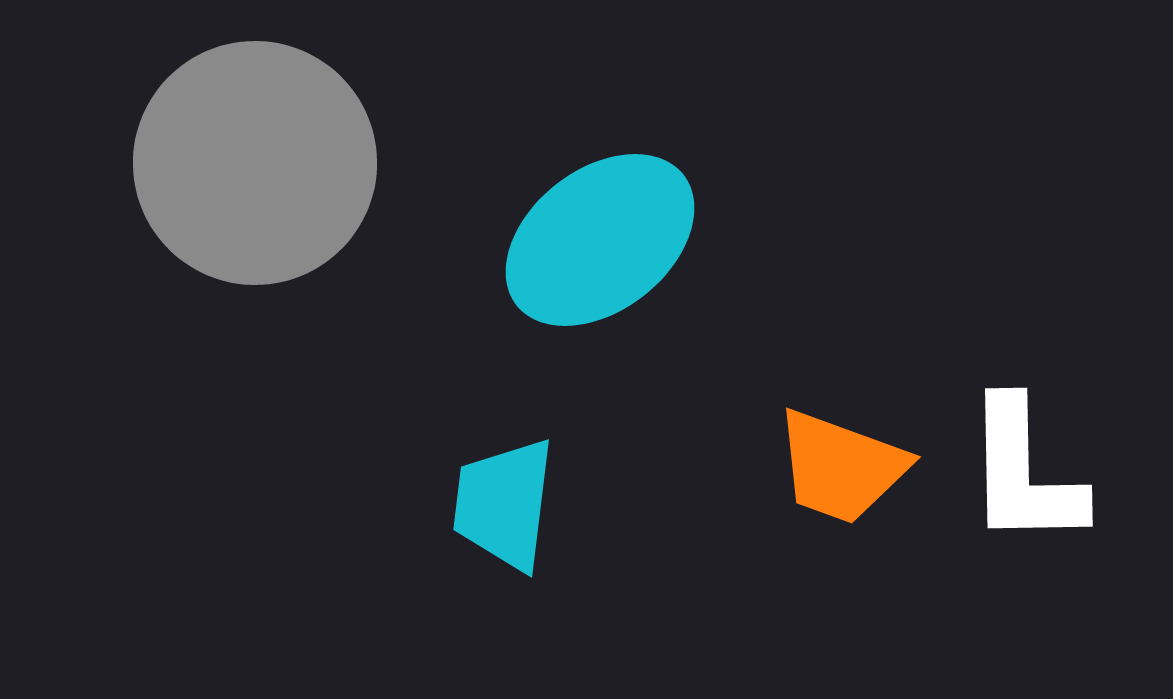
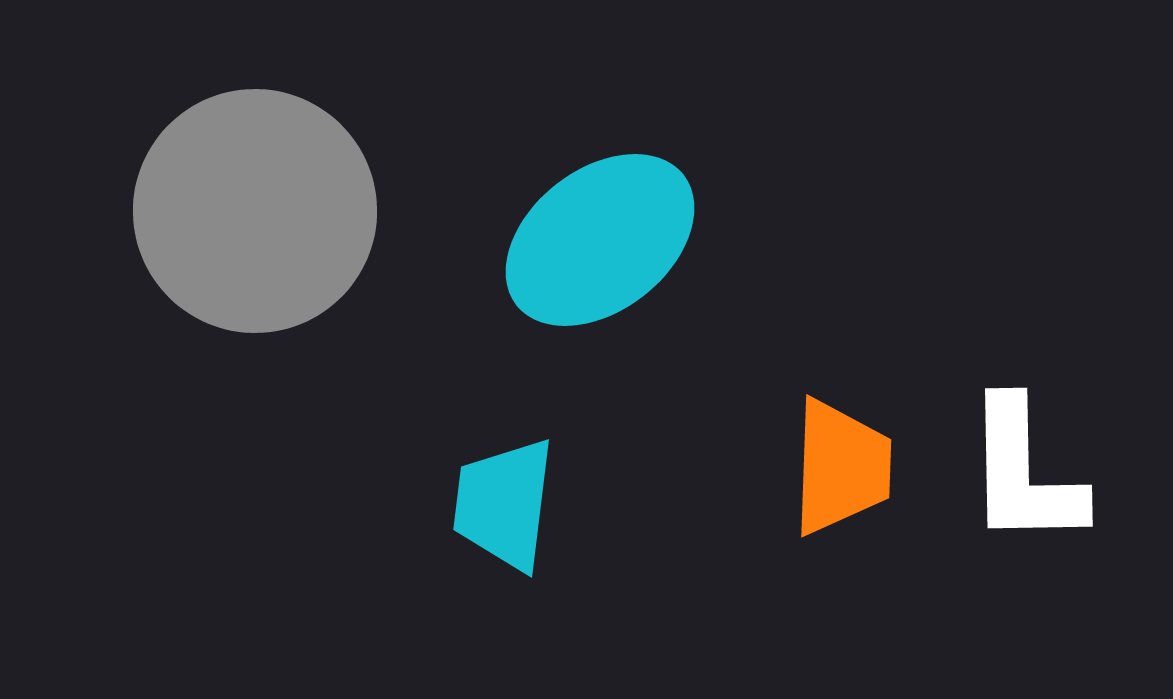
gray circle: moved 48 px down
orange trapezoid: rotated 108 degrees counterclockwise
